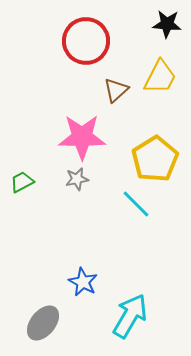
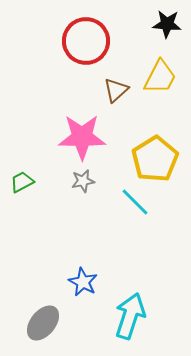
gray star: moved 6 px right, 2 px down
cyan line: moved 1 px left, 2 px up
cyan arrow: rotated 12 degrees counterclockwise
